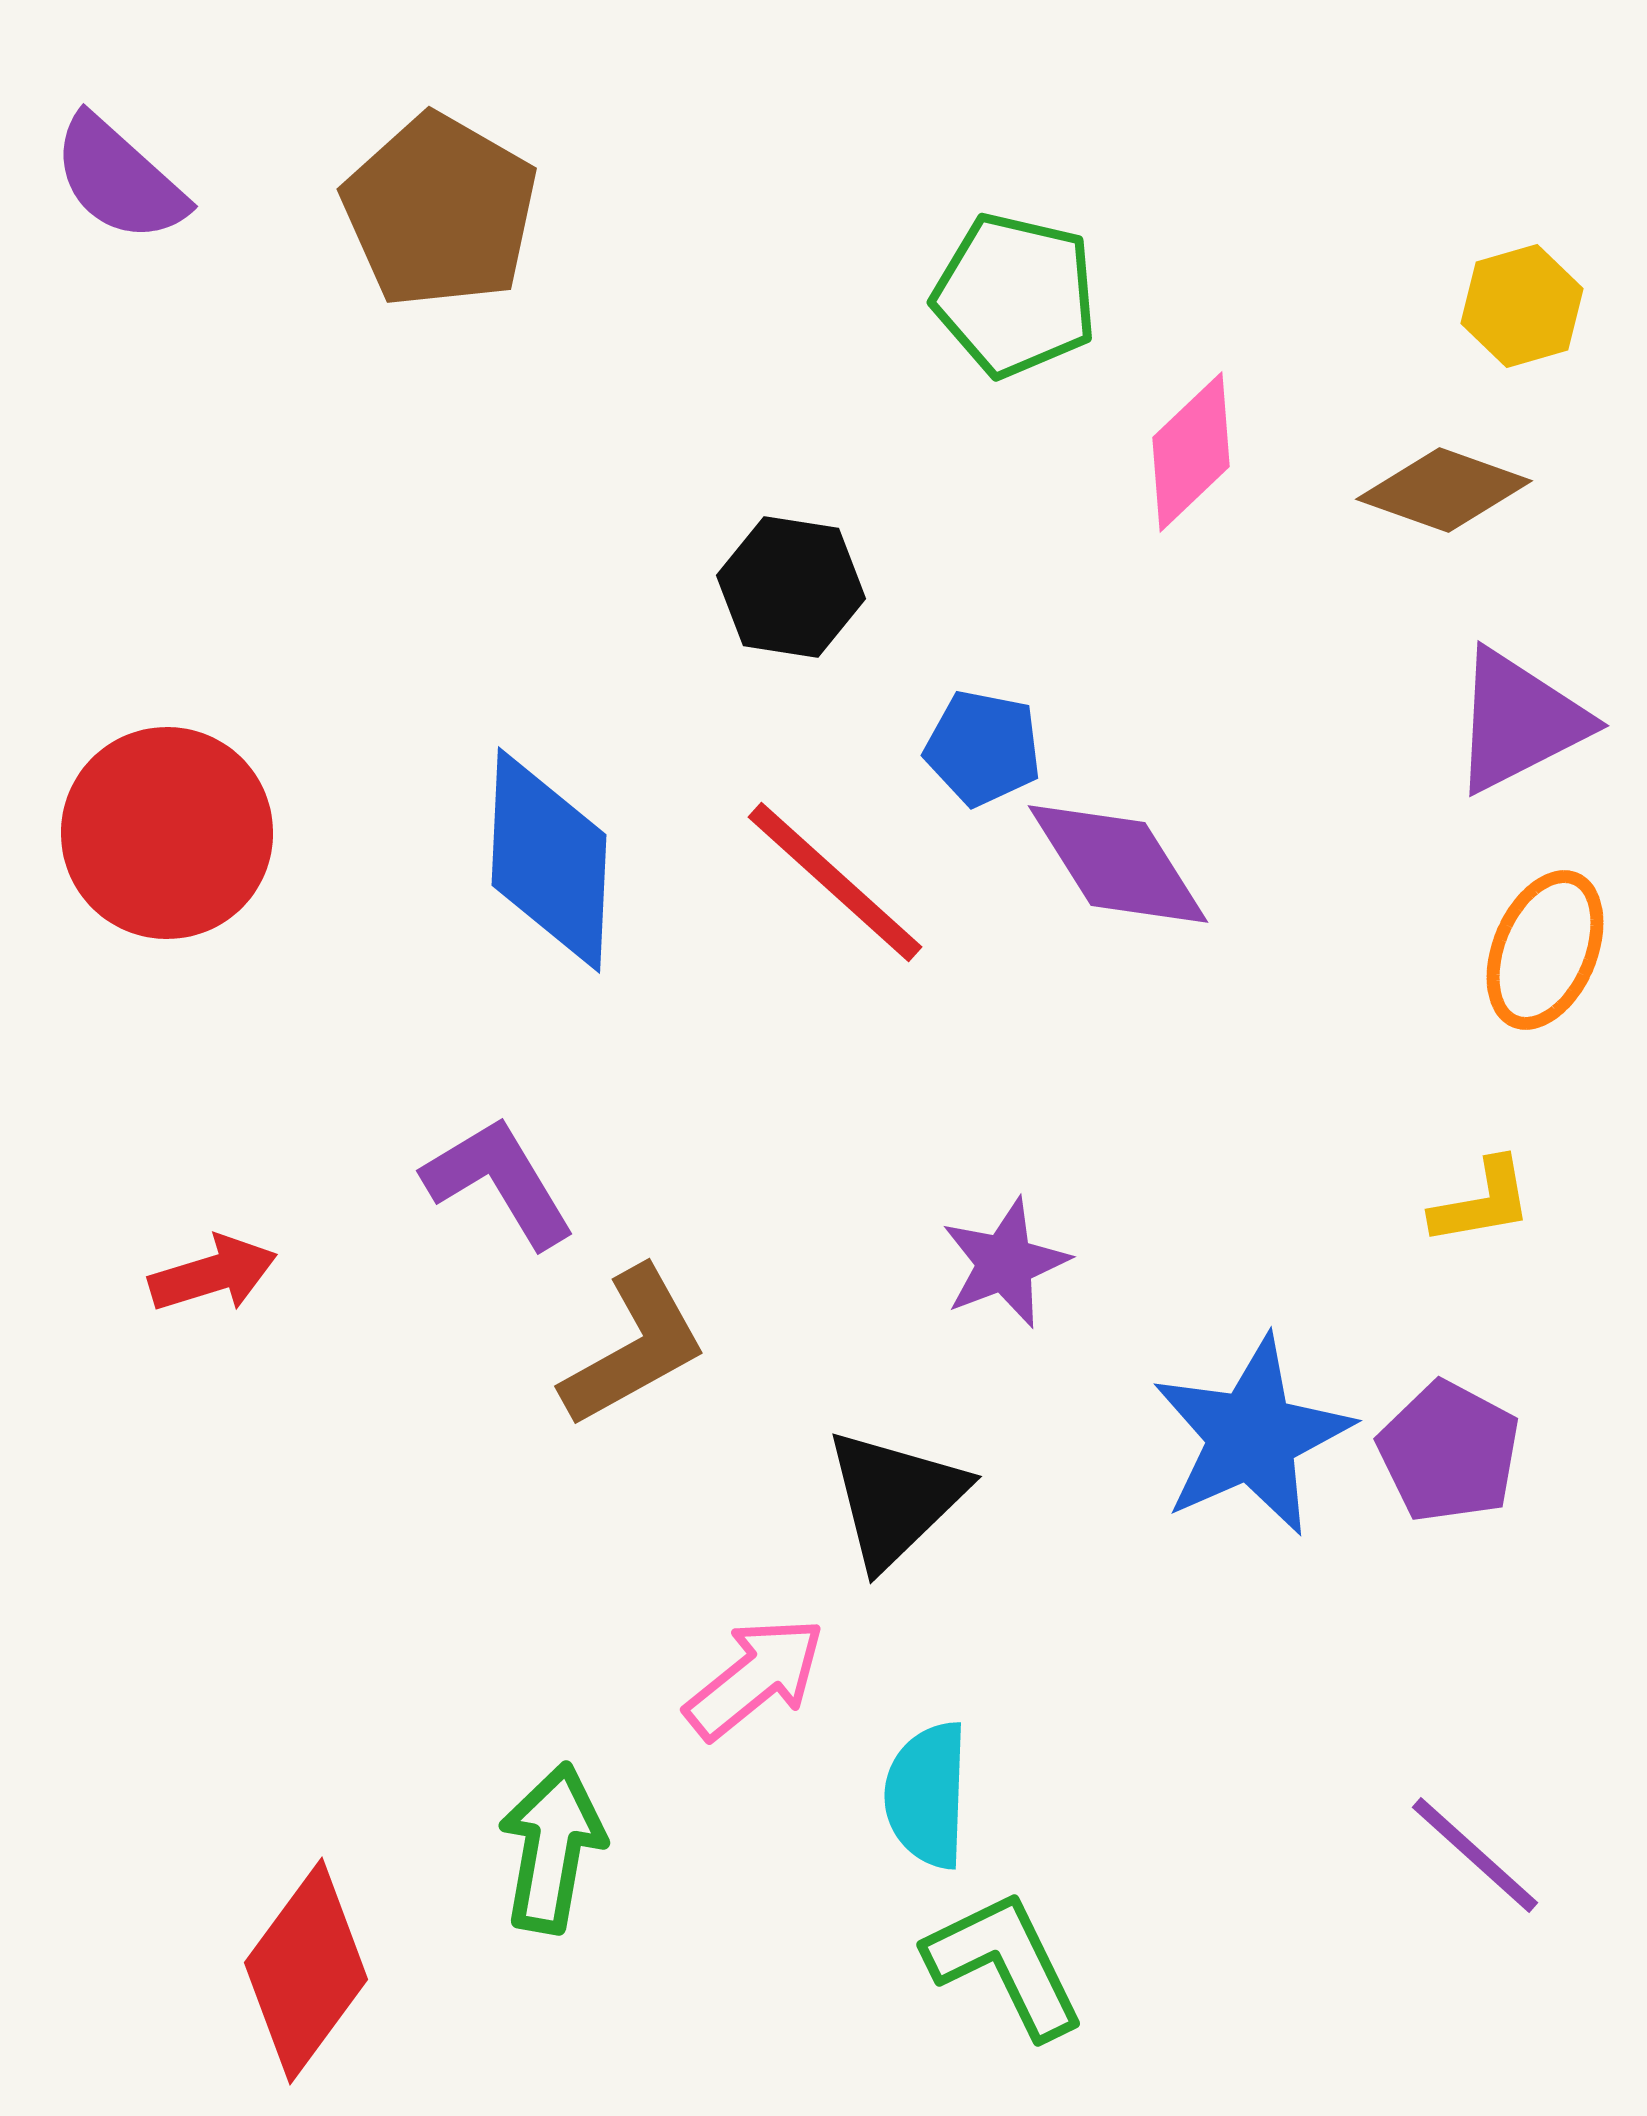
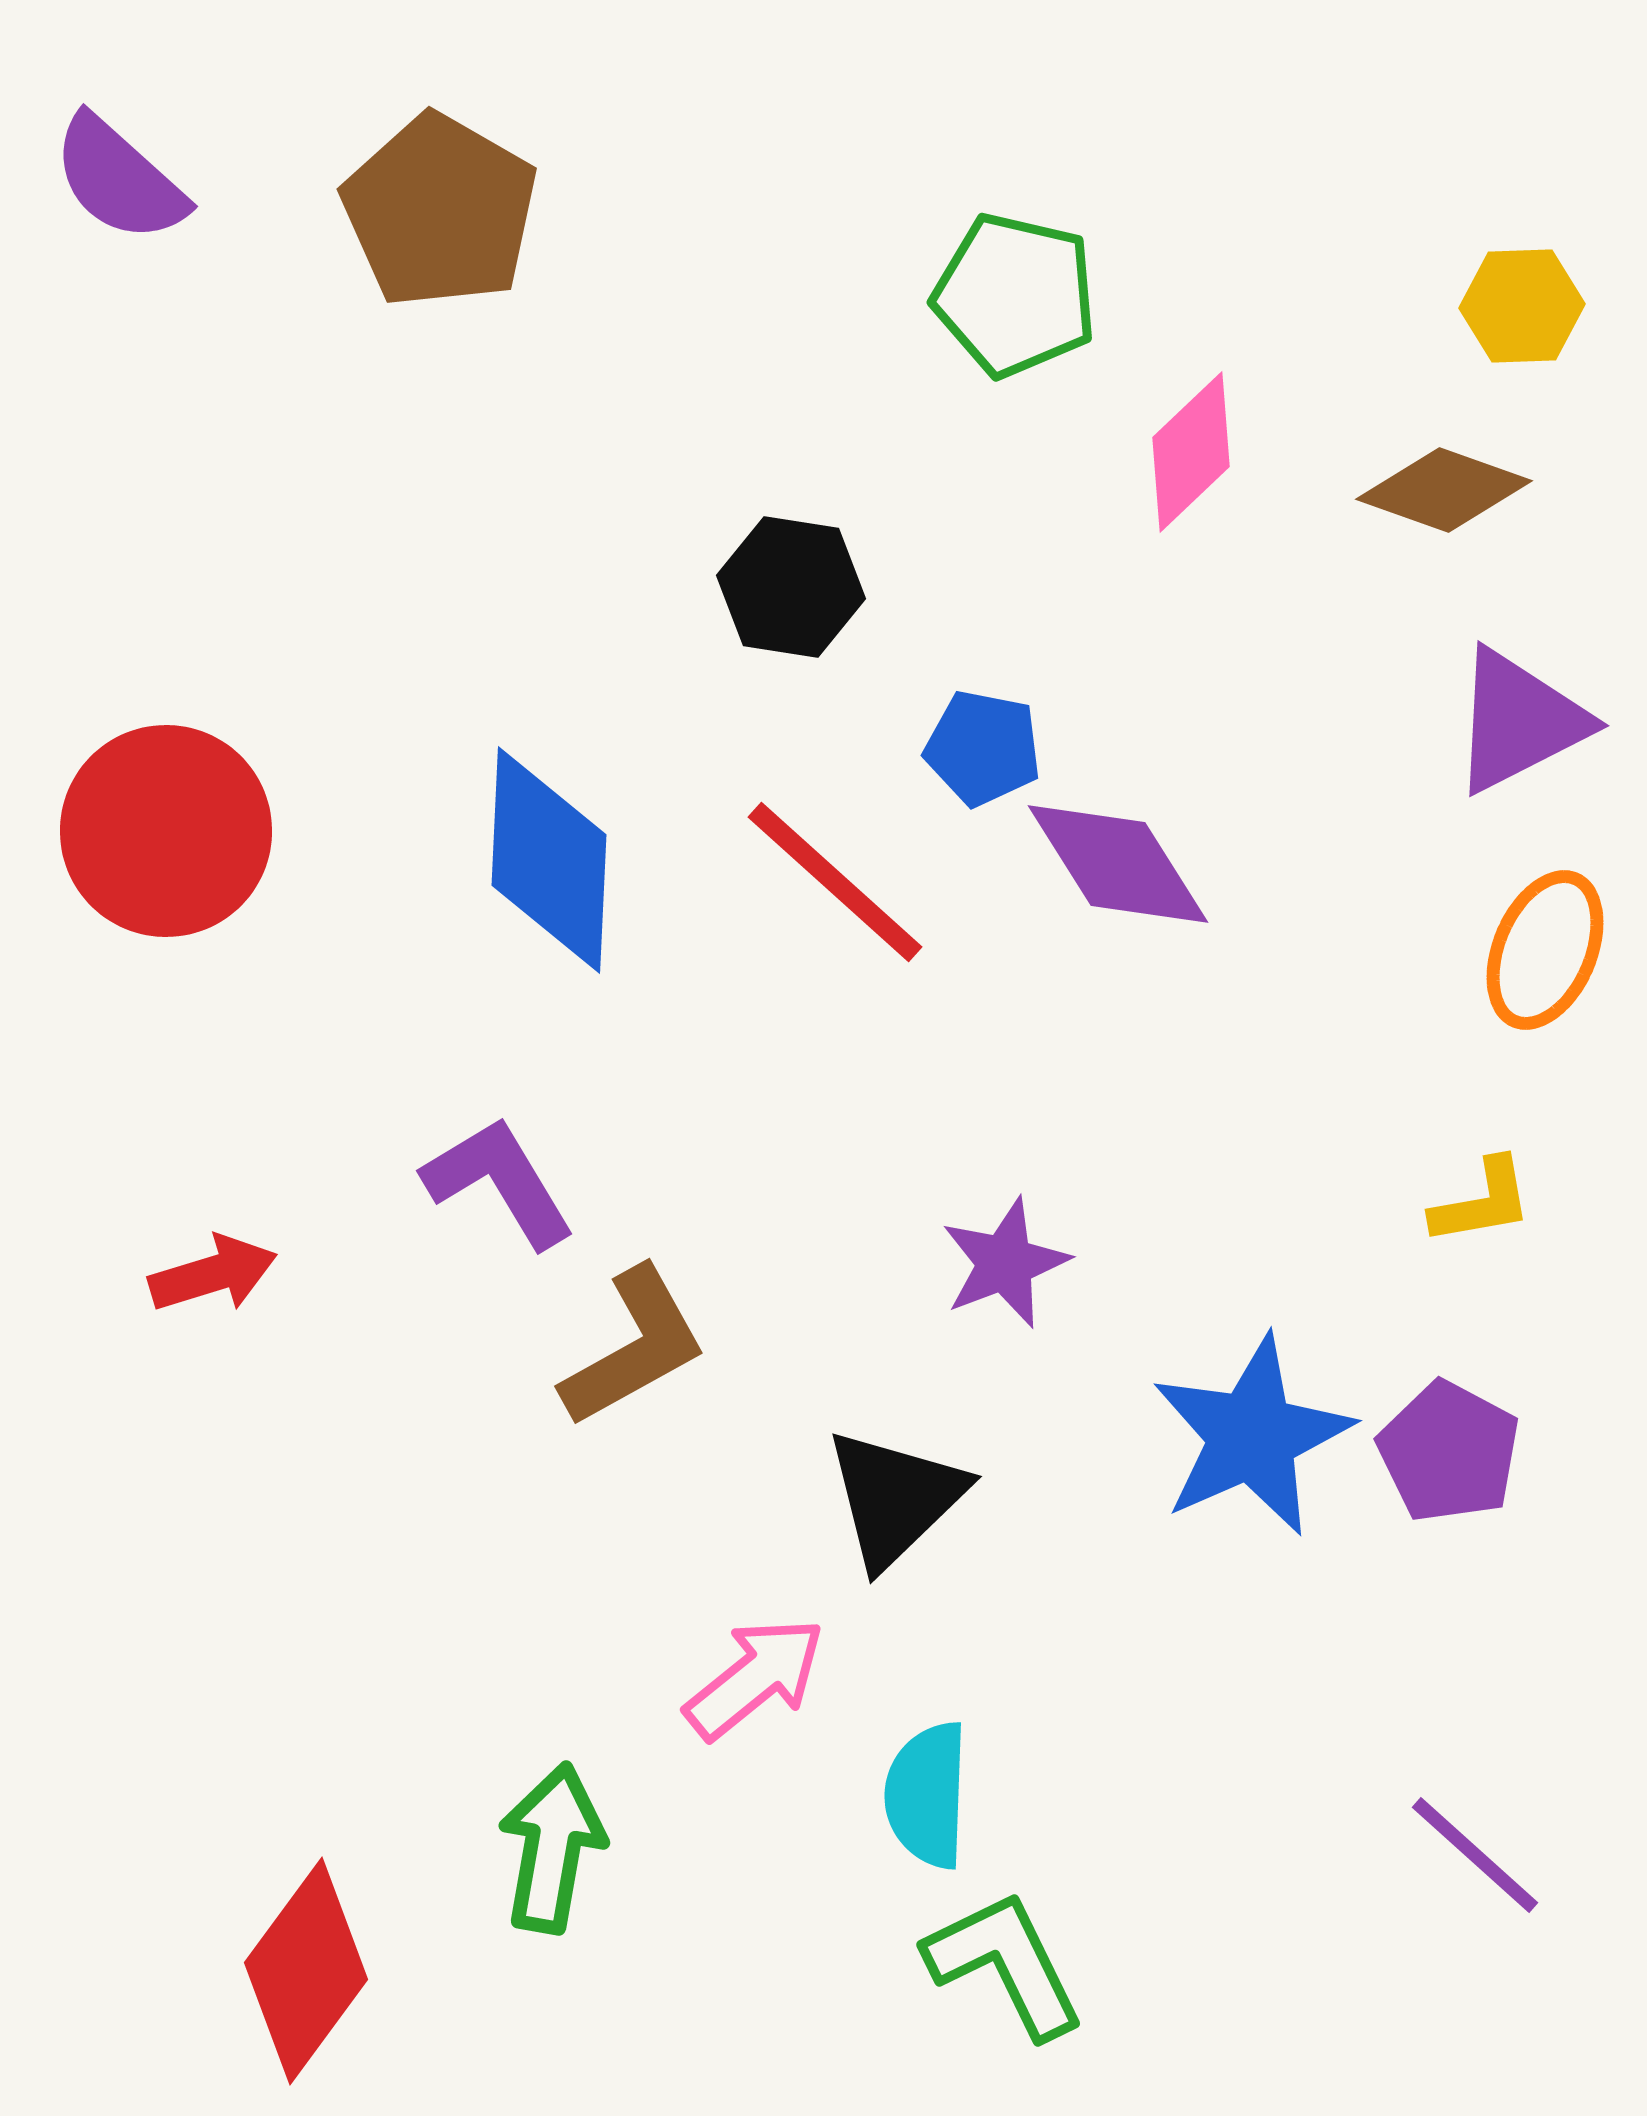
yellow hexagon: rotated 14 degrees clockwise
red circle: moved 1 px left, 2 px up
